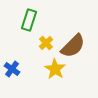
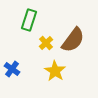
brown semicircle: moved 6 px up; rotated 8 degrees counterclockwise
yellow star: moved 2 px down
